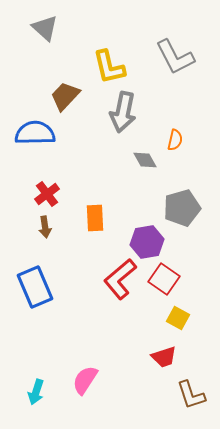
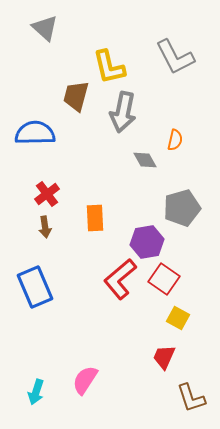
brown trapezoid: moved 11 px right; rotated 28 degrees counterclockwise
red trapezoid: rotated 132 degrees clockwise
brown L-shape: moved 3 px down
